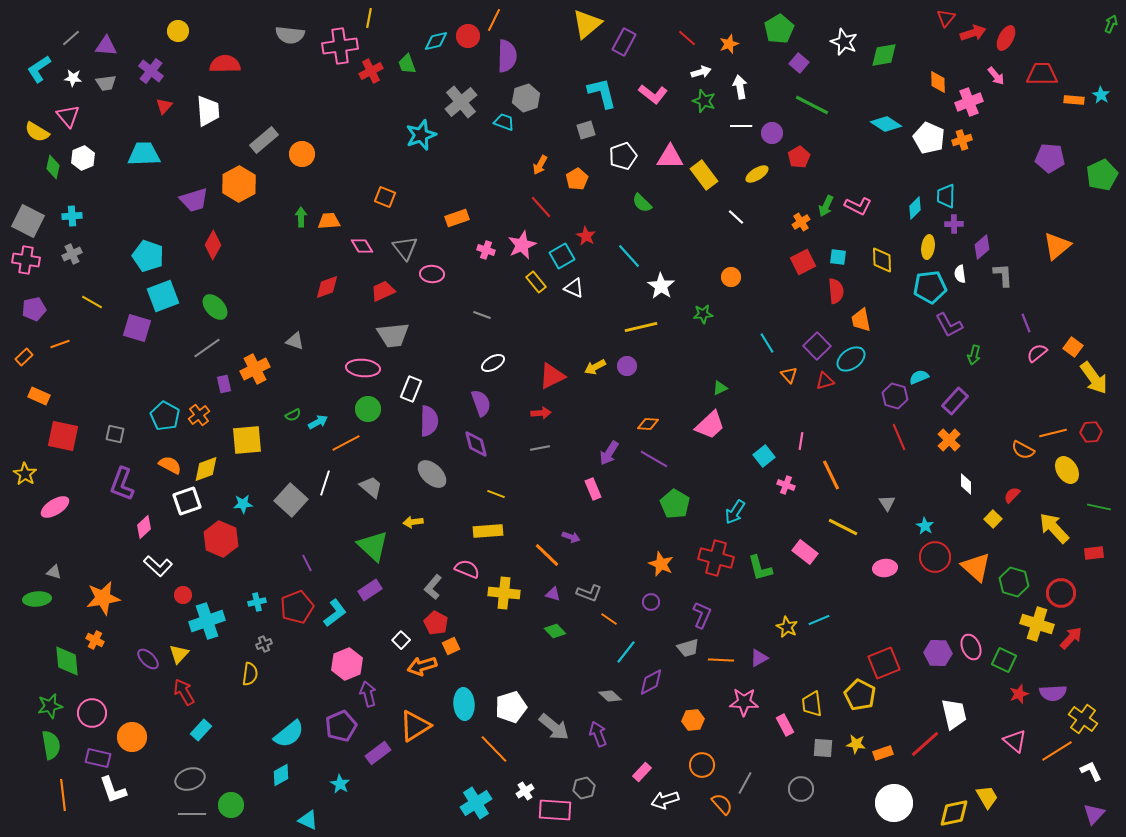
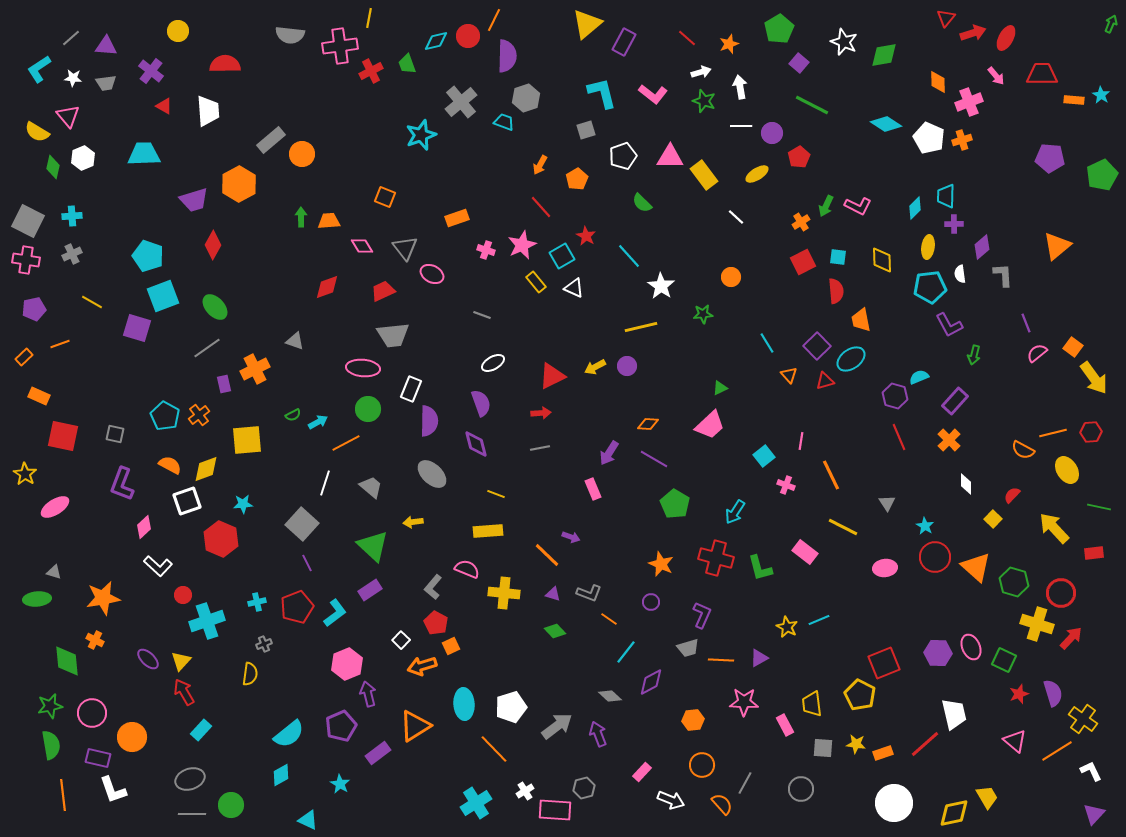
red triangle at (164, 106): rotated 42 degrees counterclockwise
gray rectangle at (264, 140): moved 7 px right
pink ellipse at (432, 274): rotated 25 degrees clockwise
gray square at (291, 500): moved 11 px right, 24 px down
yellow triangle at (179, 654): moved 2 px right, 7 px down
purple semicircle at (1053, 693): rotated 104 degrees counterclockwise
gray arrow at (554, 727): moved 3 px right, 1 px up; rotated 76 degrees counterclockwise
white arrow at (665, 800): moved 6 px right; rotated 140 degrees counterclockwise
